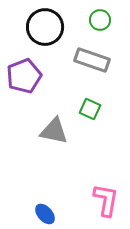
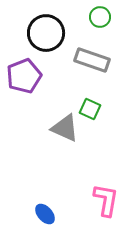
green circle: moved 3 px up
black circle: moved 1 px right, 6 px down
gray triangle: moved 11 px right, 3 px up; rotated 12 degrees clockwise
